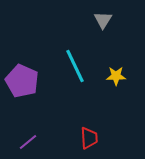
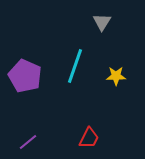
gray triangle: moved 1 px left, 2 px down
cyan line: rotated 44 degrees clockwise
purple pentagon: moved 3 px right, 5 px up
red trapezoid: rotated 30 degrees clockwise
